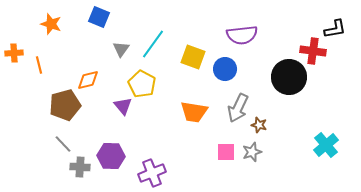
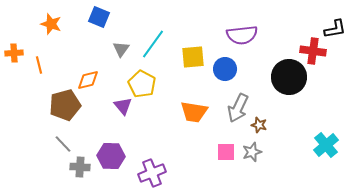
yellow square: rotated 25 degrees counterclockwise
